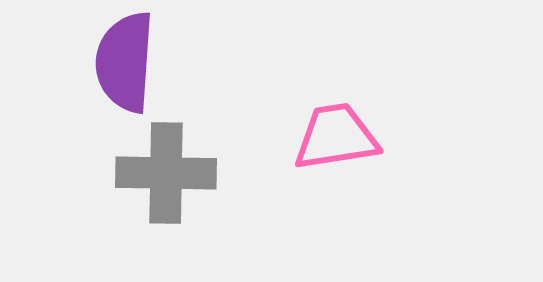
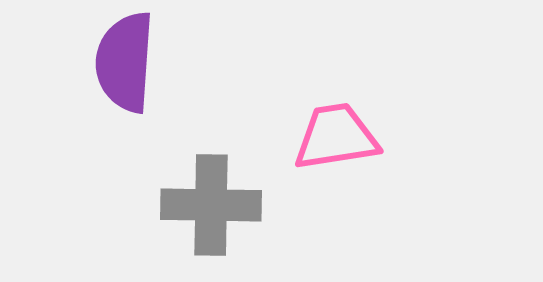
gray cross: moved 45 px right, 32 px down
